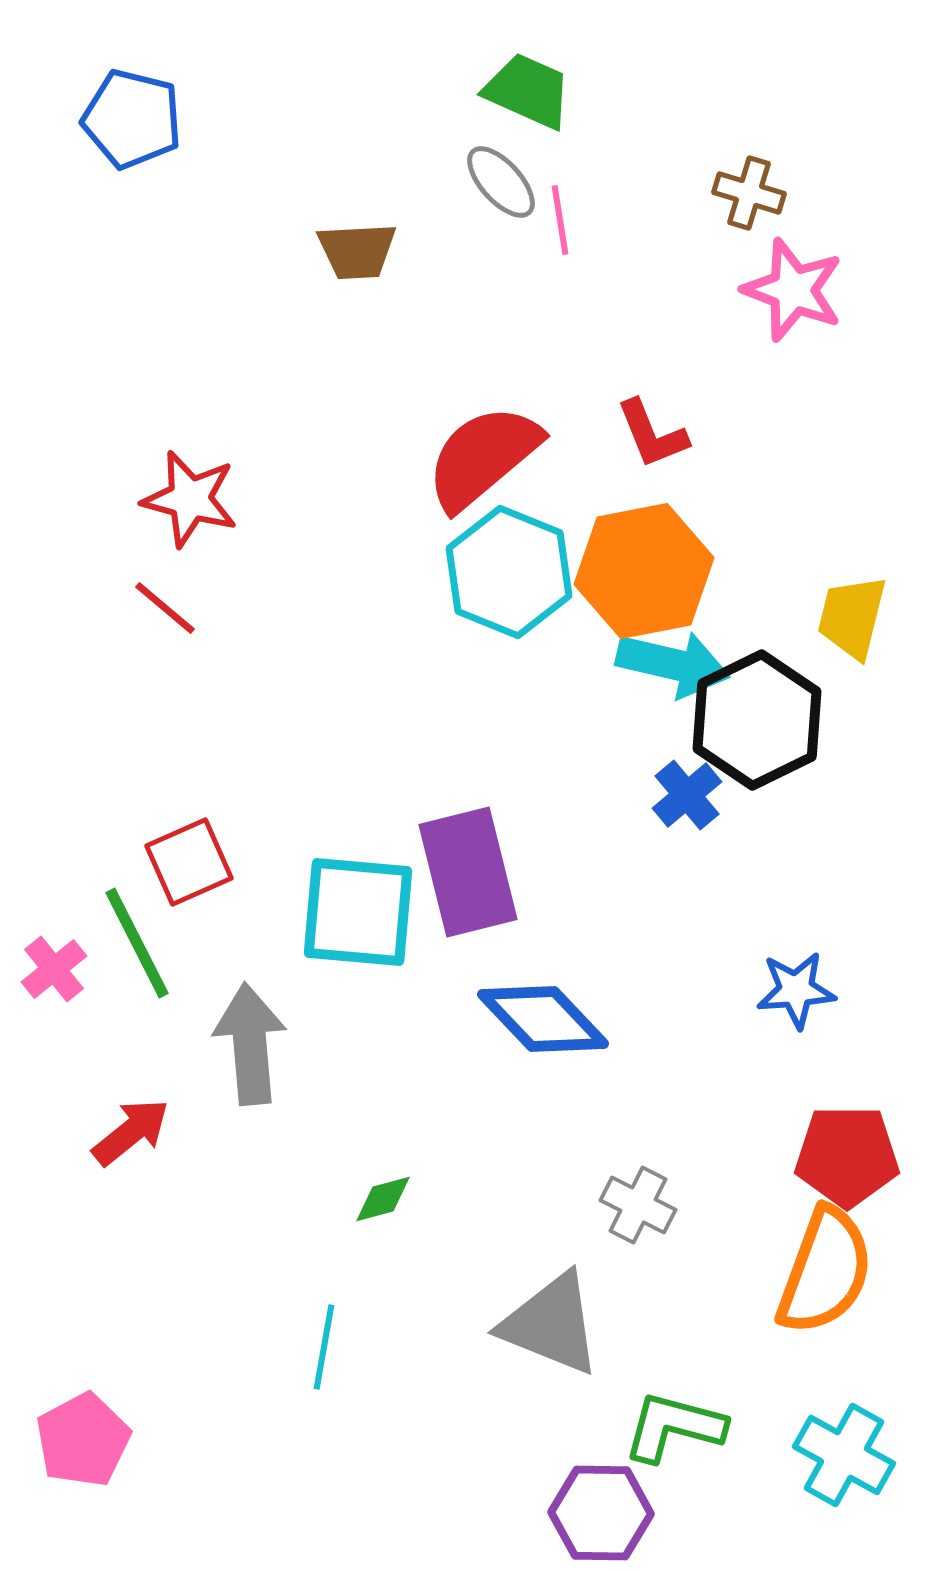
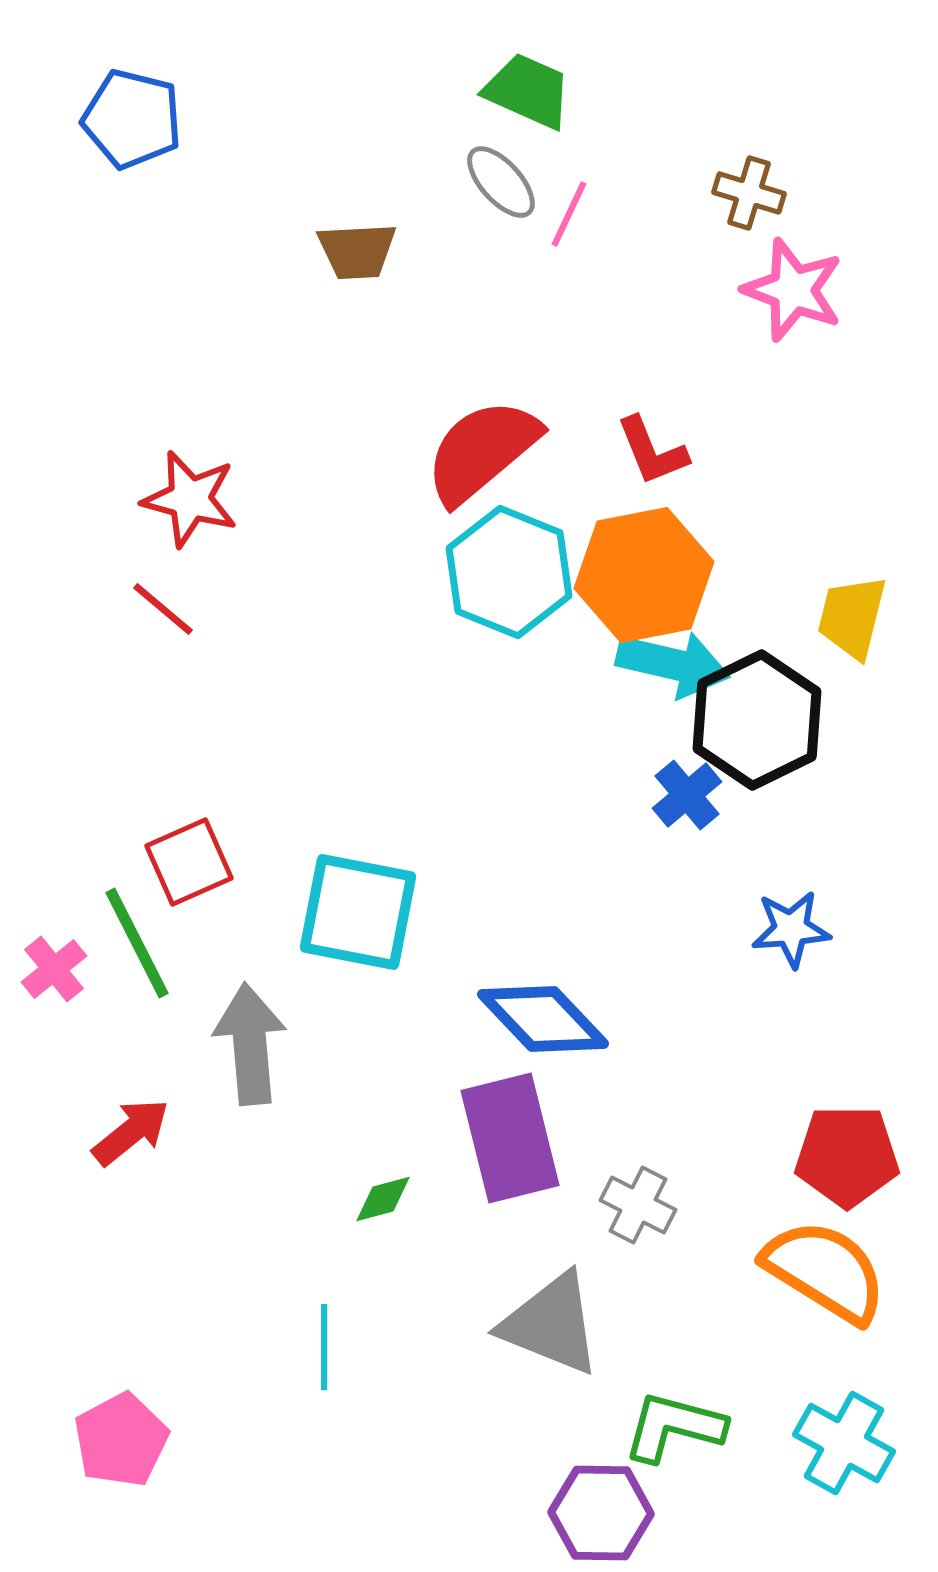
pink line: moved 9 px right, 6 px up; rotated 34 degrees clockwise
red L-shape: moved 17 px down
red semicircle: moved 1 px left, 6 px up
orange hexagon: moved 4 px down
red line: moved 2 px left, 1 px down
purple rectangle: moved 42 px right, 266 px down
cyan square: rotated 6 degrees clockwise
blue star: moved 5 px left, 61 px up
orange semicircle: rotated 78 degrees counterclockwise
cyan line: rotated 10 degrees counterclockwise
pink pentagon: moved 38 px right
cyan cross: moved 12 px up
